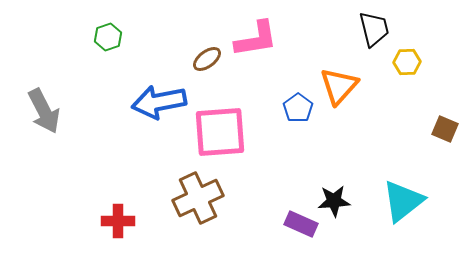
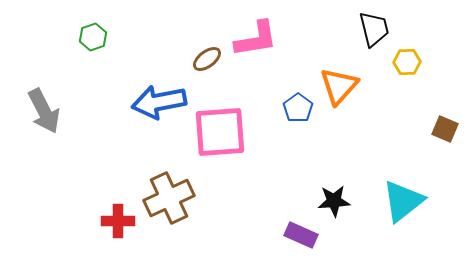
green hexagon: moved 15 px left
brown cross: moved 29 px left
purple rectangle: moved 11 px down
